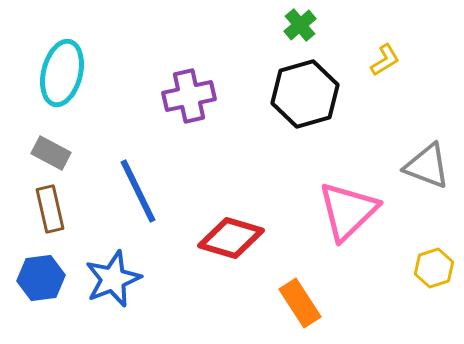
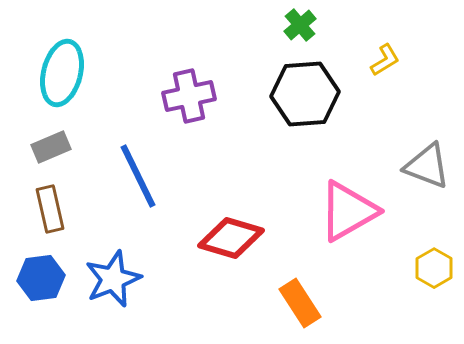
black hexagon: rotated 12 degrees clockwise
gray rectangle: moved 6 px up; rotated 51 degrees counterclockwise
blue line: moved 15 px up
pink triangle: rotated 14 degrees clockwise
yellow hexagon: rotated 12 degrees counterclockwise
